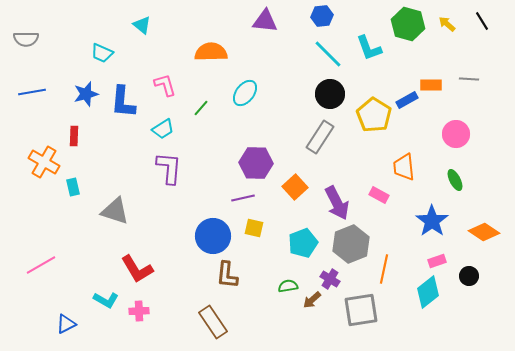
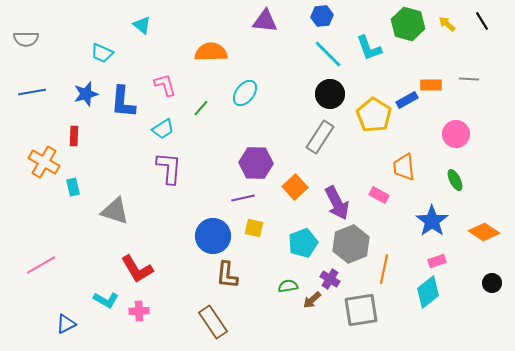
black circle at (469, 276): moved 23 px right, 7 px down
